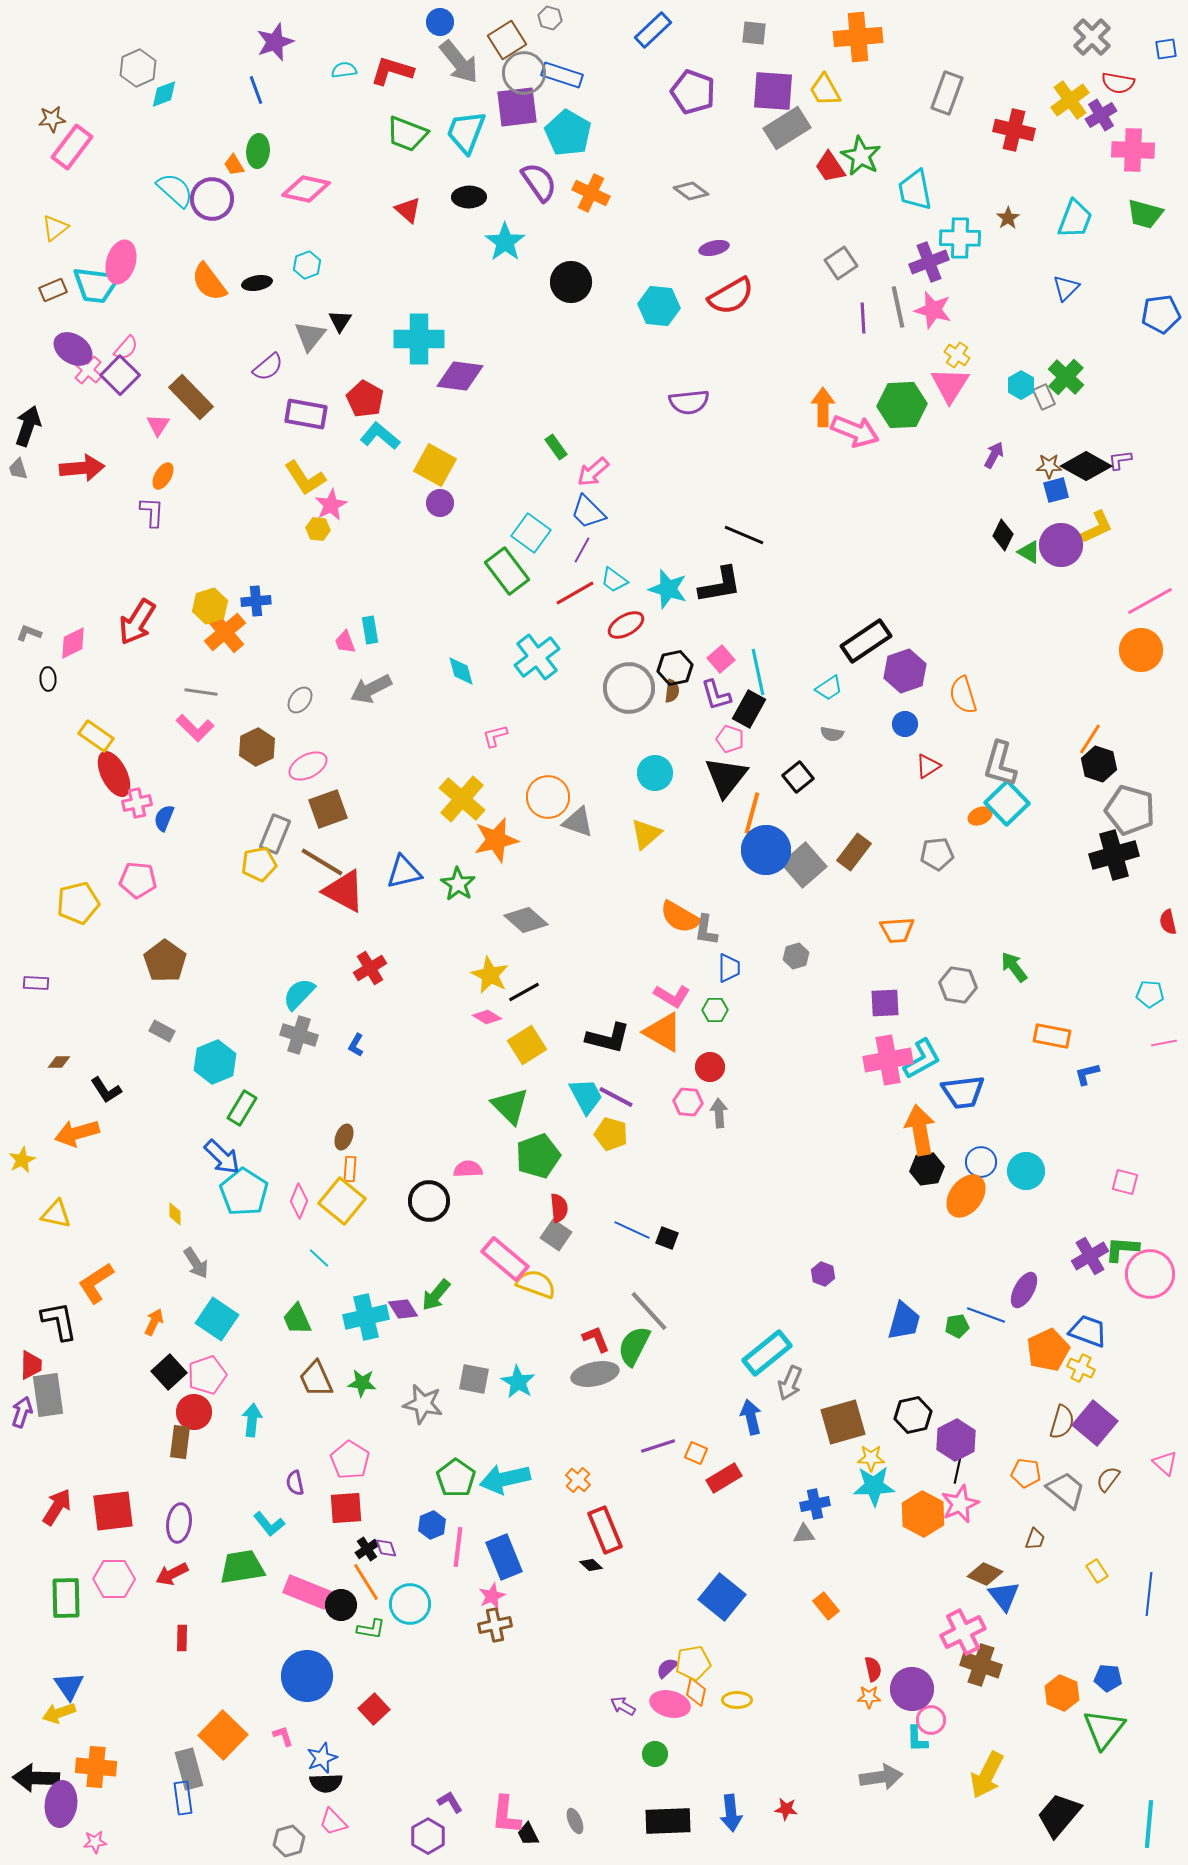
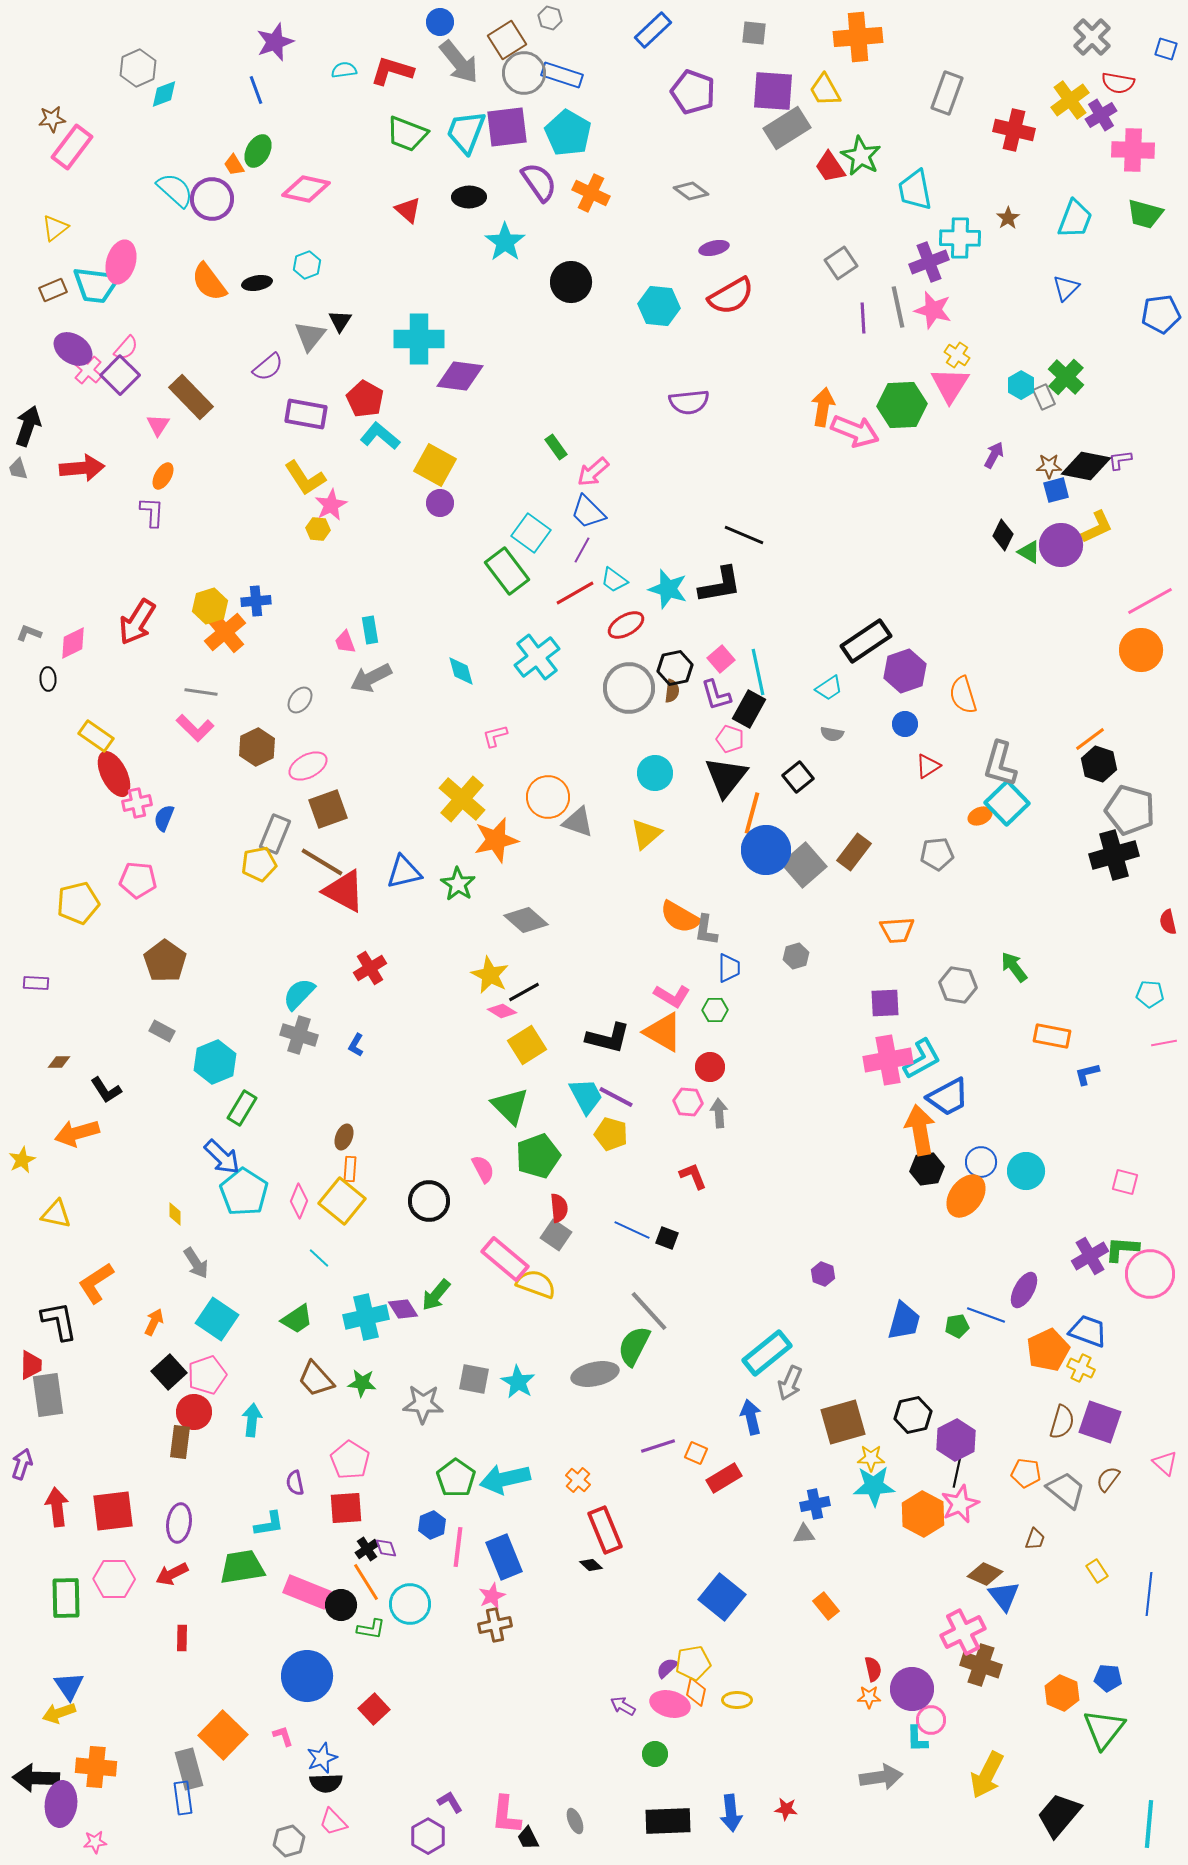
blue square at (1166, 49): rotated 25 degrees clockwise
purple square at (517, 107): moved 10 px left, 20 px down
green ellipse at (258, 151): rotated 24 degrees clockwise
orange arrow at (823, 407): rotated 9 degrees clockwise
black diamond at (1086, 466): rotated 18 degrees counterclockwise
gray arrow at (371, 689): moved 11 px up
orange line at (1090, 739): rotated 20 degrees clockwise
pink diamond at (487, 1017): moved 15 px right, 6 px up
blue trapezoid at (963, 1092): moved 15 px left, 5 px down; rotated 21 degrees counterclockwise
pink semicircle at (468, 1169): moved 15 px right; rotated 64 degrees clockwise
green trapezoid at (297, 1319): rotated 100 degrees counterclockwise
red L-shape at (596, 1339): moved 97 px right, 163 px up
brown trapezoid at (316, 1379): rotated 18 degrees counterclockwise
gray star at (423, 1404): rotated 9 degrees counterclockwise
purple arrow at (22, 1412): moved 52 px down
purple square at (1095, 1423): moved 5 px right, 1 px up; rotated 21 degrees counterclockwise
black line at (958, 1468): moved 1 px left, 4 px down
red arrow at (57, 1507): rotated 39 degrees counterclockwise
cyan L-shape at (269, 1524): rotated 60 degrees counterclockwise
black trapezoid at (528, 1834): moved 4 px down
